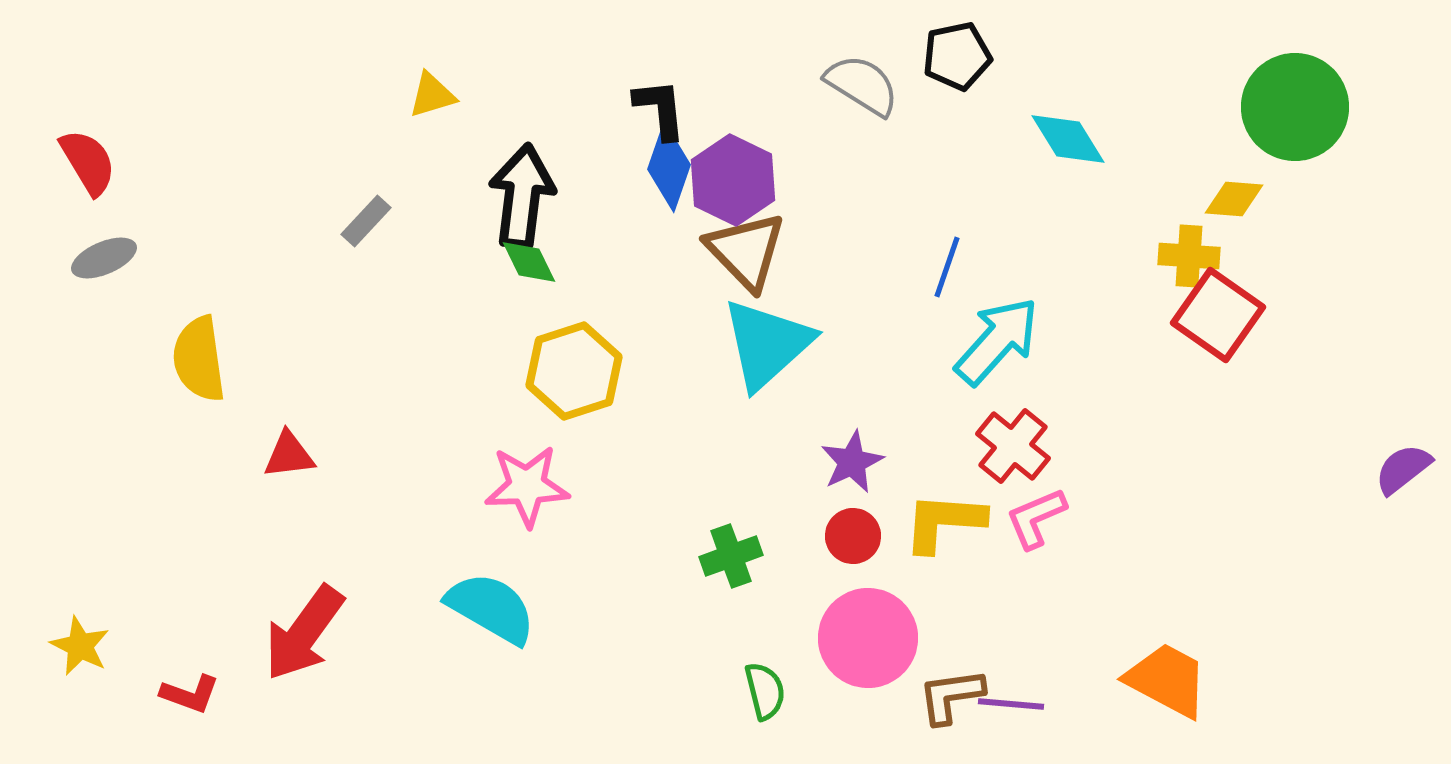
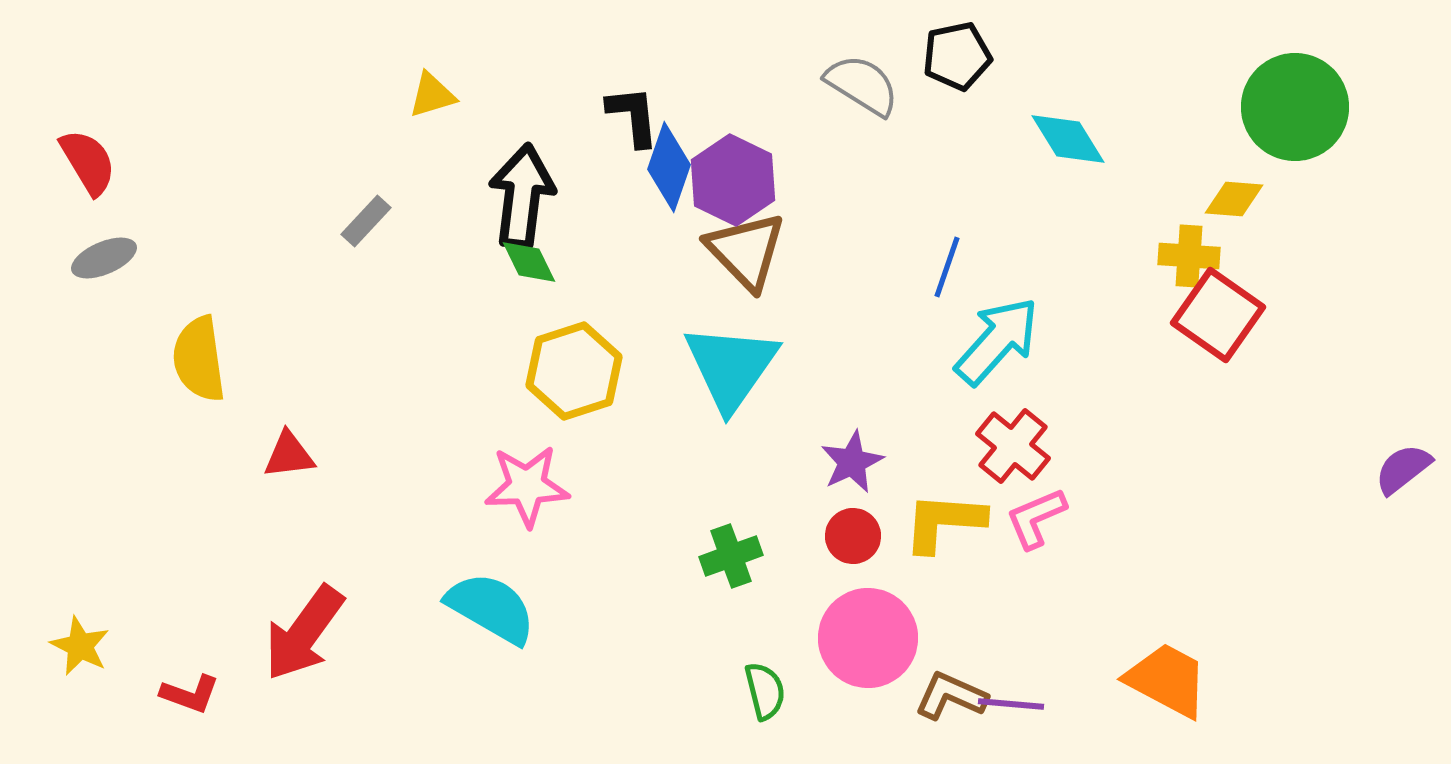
black L-shape: moved 27 px left, 7 px down
cyan triangle: moved 36 px left, 23 px down; rotated 13 degrees counterclockwise
brown L-shape: rotated 32 degrees clockwise
